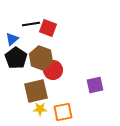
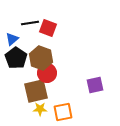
black line: moved 1 px left, 1 px up
red circle: moved 6 px left, 3 px down
